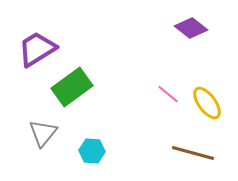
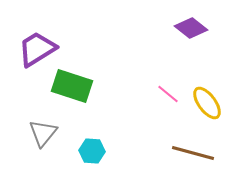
green rectangle: moved 1 px up; rotated 54 degrees clockwise
